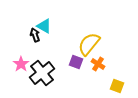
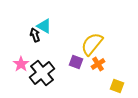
yellow semicircle: moved 3 px right
orange cross: rotated 24 degrees clockwise
